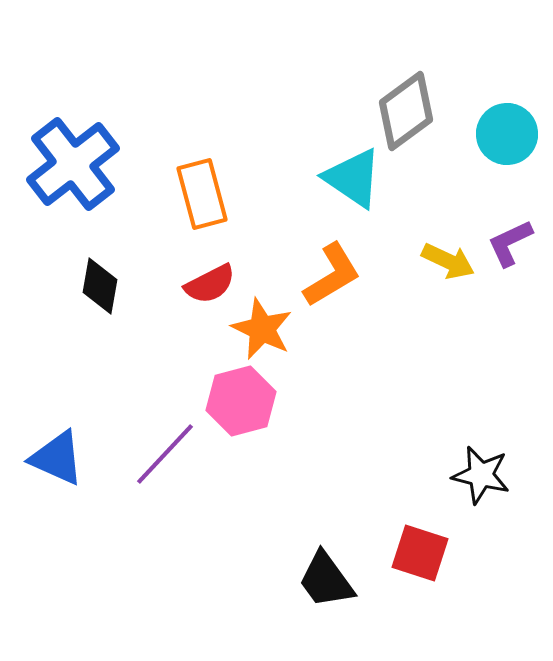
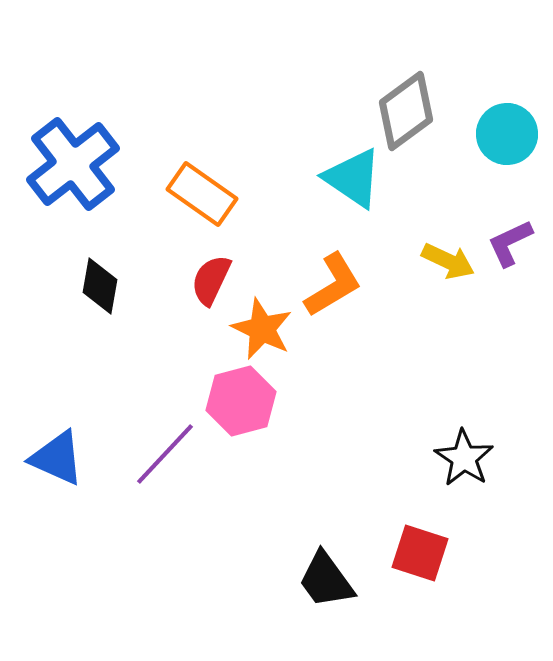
orange rectangle: rotated 40 degrees counterclockwise
orange L-shape: moved 1 px right, 10 px down
red semicircle: moved 1 px right, 4 px up; rotated 142 degrees clockwise
black star: moved 17 px left, 17 px up; rotated 20 degrees clockwise
